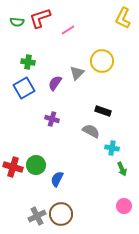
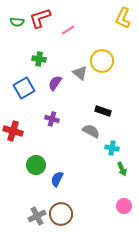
green cross: moved 11 px right, 3 px up
gray triangle: moved 3 px right; rotated 35 degrees counterclockwise
red cross: moved 36 px up
